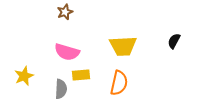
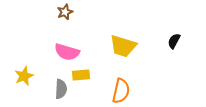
yellow trapezoid: rotated 20 degrees clockwise
orange semicircle: moved 2 px right, 8 px down
